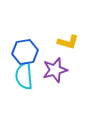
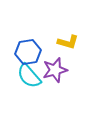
blue hexagon: moved 3 px right
cyan semicircle: moved 5 px right; rotated 36 degrees counterclockwise
